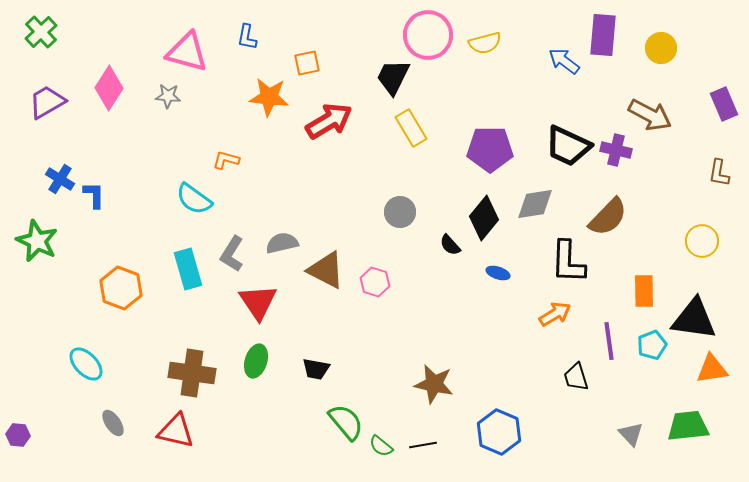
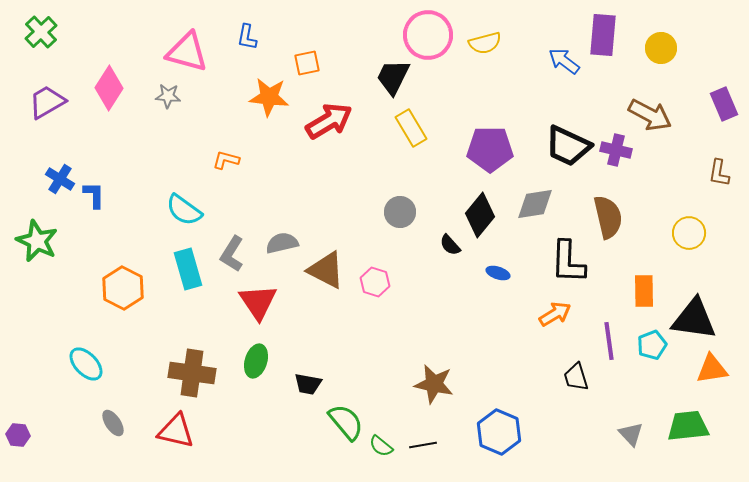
cyan semicircle at (194, 199): moved 10 px left, 11 px down
brown semicircle at (608, 217): rotated 57 degrees counterclockwise
black diamond at (484, 218): moved 4 px left, 3 px up
yellow circle at (702, 241): moved 13 px left, 8 px up
orange hexagon at (121, 288): moved 2 px right; rotated 6 degrees clockwise
black trapezoid at (316, 369): moved 8 px left, 15 px down
